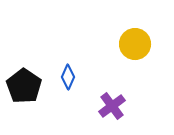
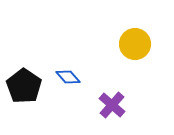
blue diamond: rotated 65 degrees counterclockwise
purple cross: moved 1 px up; rotated 12 degrees counterclockwise
